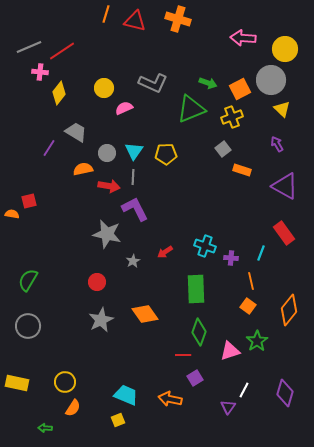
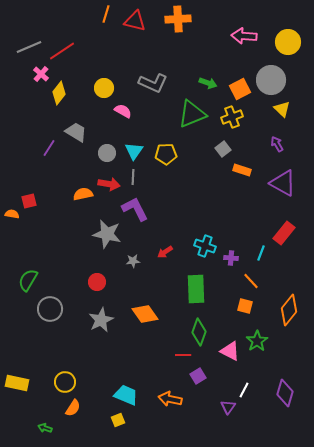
orange cross at (178, 19): rotated 20 degrees counterclockwise
pink arrow at (243, 38): moved 1 px right, 2 px up
yellow circle at (285, 49): moved 3 px right, 7 px up
pink cross at (40, 72): moved 1 px right, 2 px down; rotated 35 degrees clockwise
pink semicircle at (124, 108): moved 1 px left, 3 px down; rotated 54 degrees clockwise
green triangle at (191, 109): moved 1 px right, 5 px down
orange semicircle at (83, 169): moved 25 px down
red arrow at (109, 186): moved 2 px up
purple triangle at (285, 186): moved 2 px left, 3 px up
red rectangle at (284, 233): rotated 75 degrees clockwise
gray star at (133, 261): rotated 24 degrees clockwise
orange line at (251, 281): rotated 30 degrees counterclockwise
orange square at (248, 306): moved 3 px left; rotated 21 degrees counterclockwise
gray circle at (28, 326): moved 22 px right, 17 px up
pink triangle at (230, 351): rotated 45 degrees clockwise
purple square at (195, 378): moved 3 px right, 2 px up
green arrow at (45, 428): rotated 16 degrees clockwise
